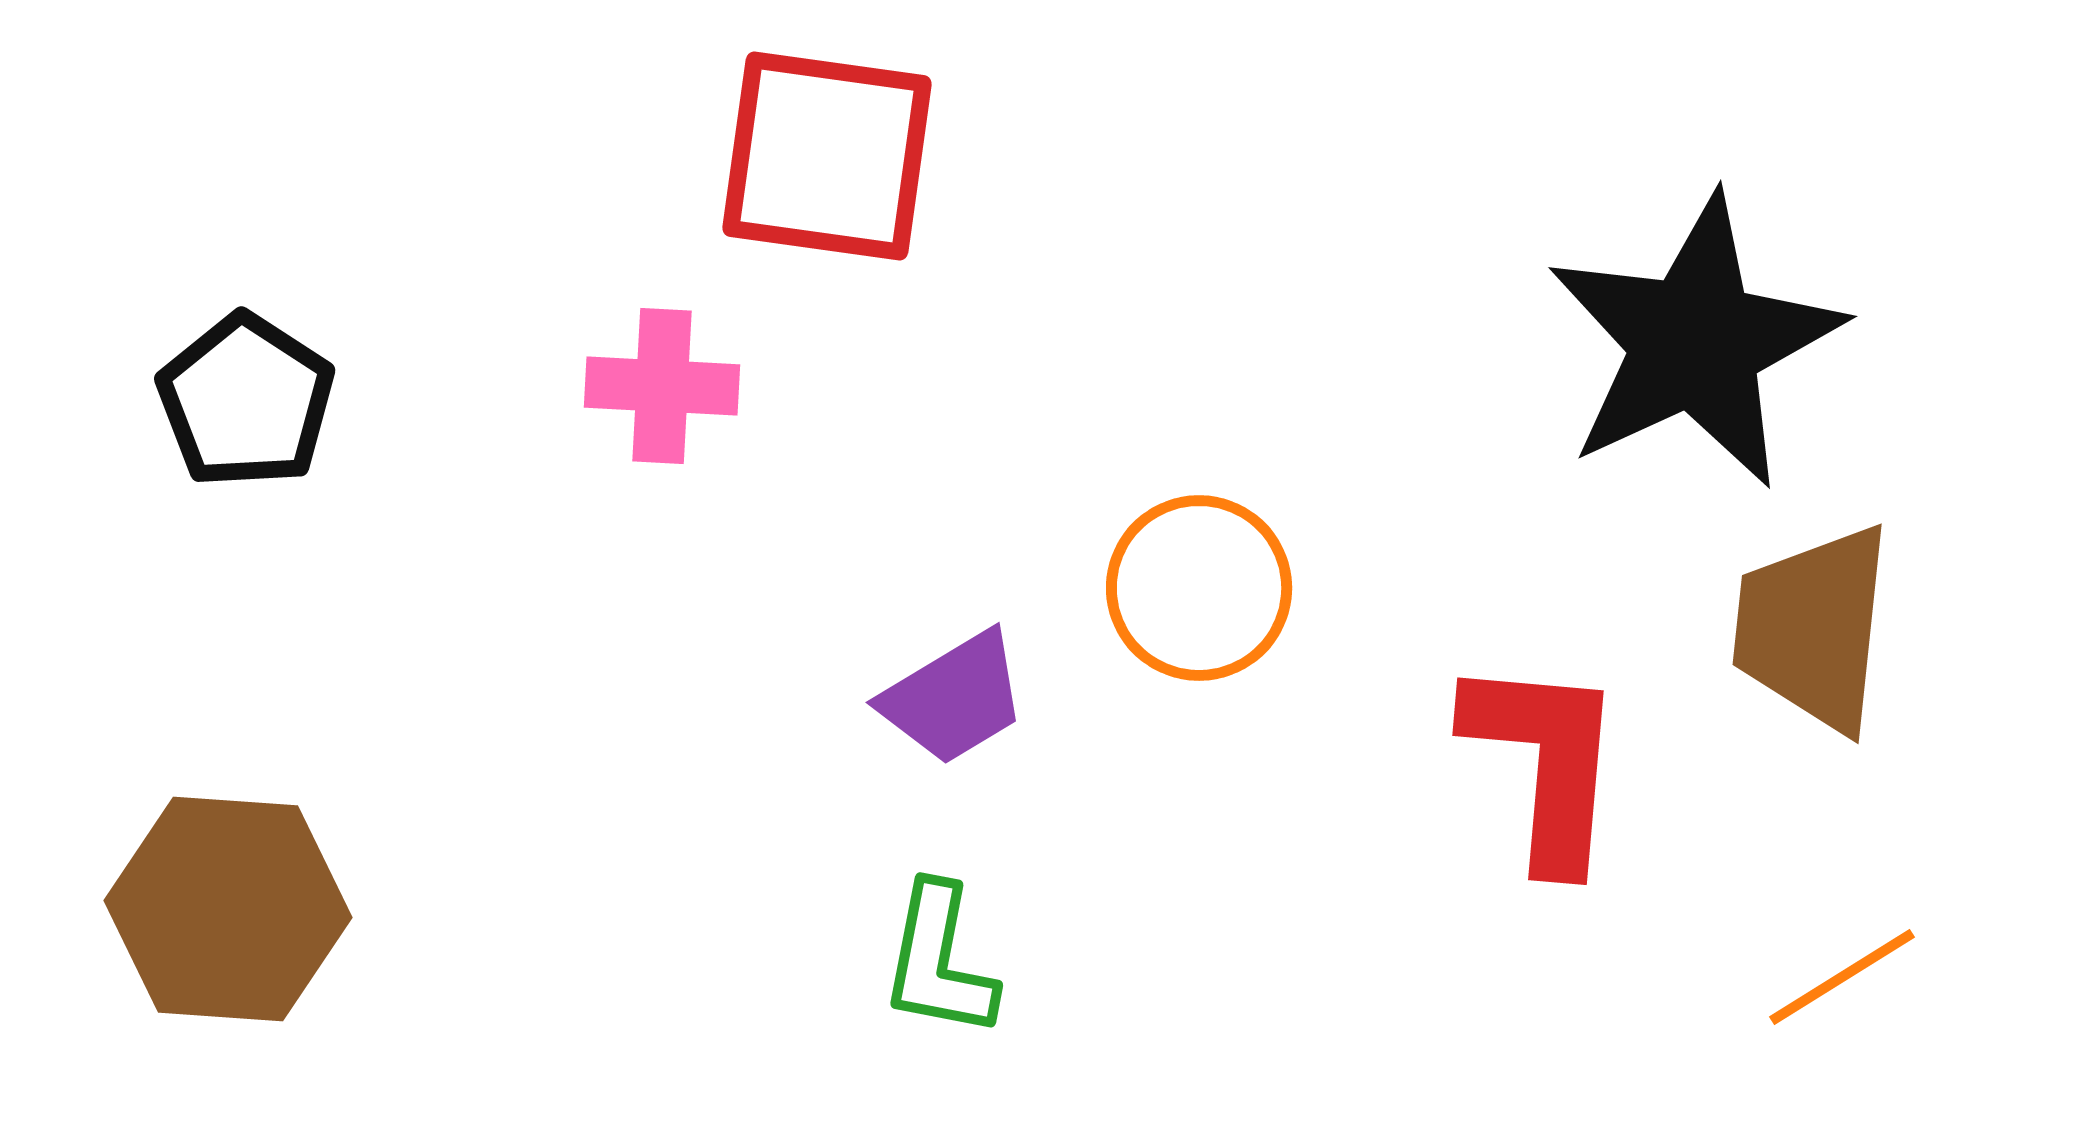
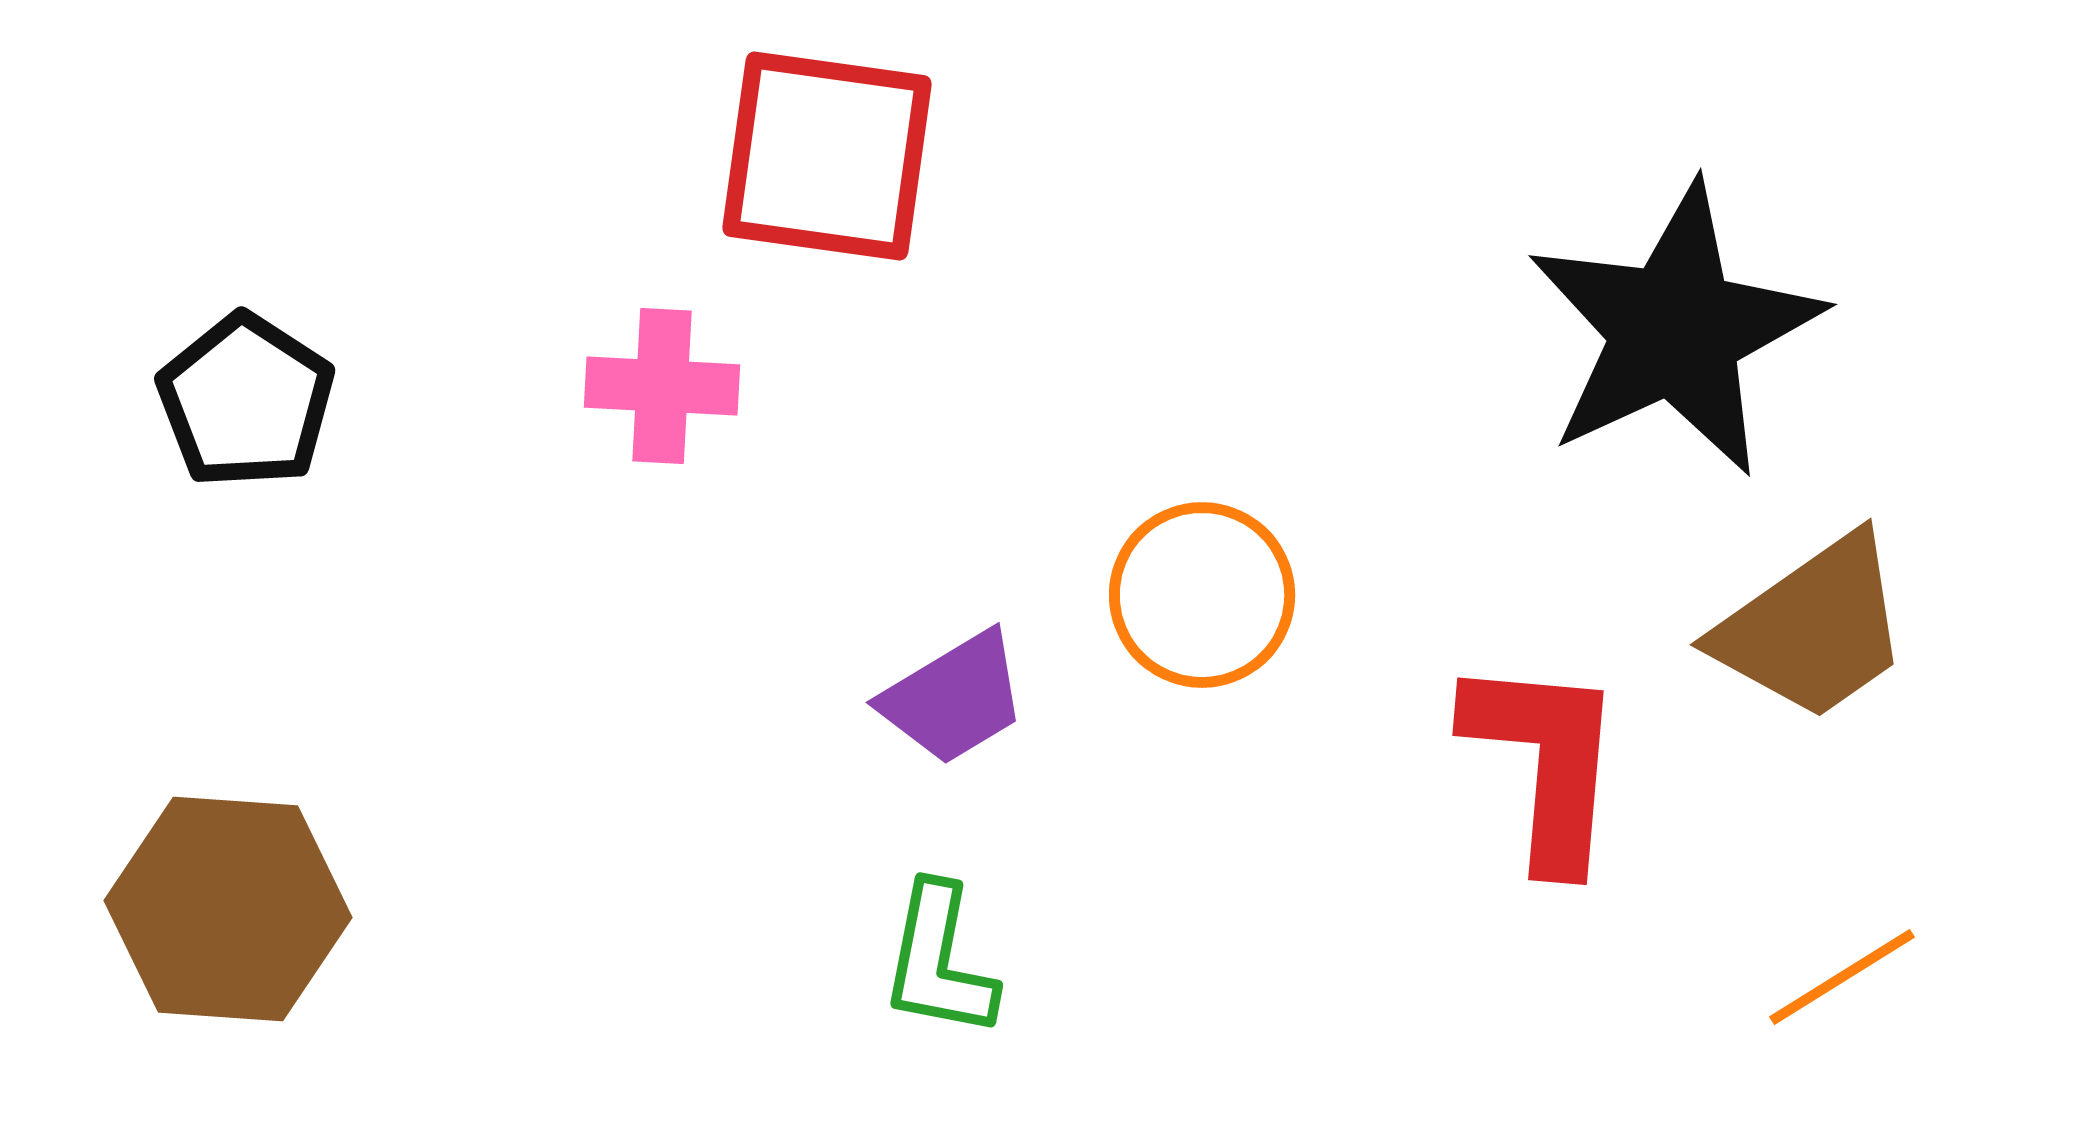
black star: moved 20 px left, 12 px up
orange circle: moved 3 px right, 7 px down
brown trapezoid: rotated 131 degrees counterclockwise
